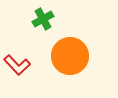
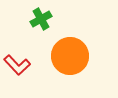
green cross: moved 2 px left
